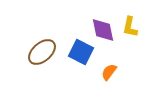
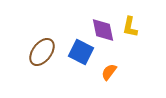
brown ellipse: rotated 12 degrees counterclockwise
